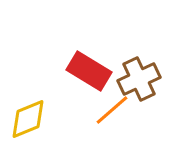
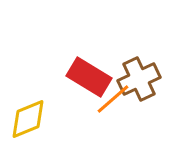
red rectangle: moved 6 px down
orange line: moved 1 px right, 11 px up
